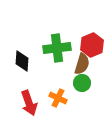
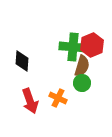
green cross: moved 16 px right, 1 px up; rotated 12 degrees clockwise
brown semicircle: moved 2 px down
red arrow: moved 1 px right, 2 px up
